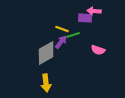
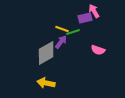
pink arrow: rotated 56 degrees clockwise
purple rectangle: rotated 16 degrees counterclockwise
green line: moved 3 px up
yellow arrow: rotated 108 degrees clockwise
